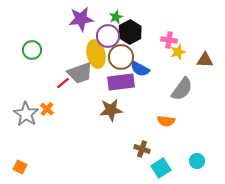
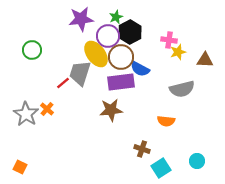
yellow ellipse: rotated 24 degrees counterclockwise
gray trapezoid: rotated 128 degrees clockwise
gray semicircle: rotated 40 degrees clockwise
